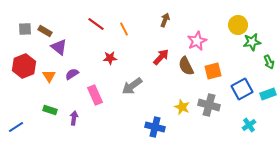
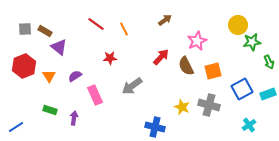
brown arrow: rotated 32 degrees clockwise
purple semicircle: moved 3 px right, 2 px down
